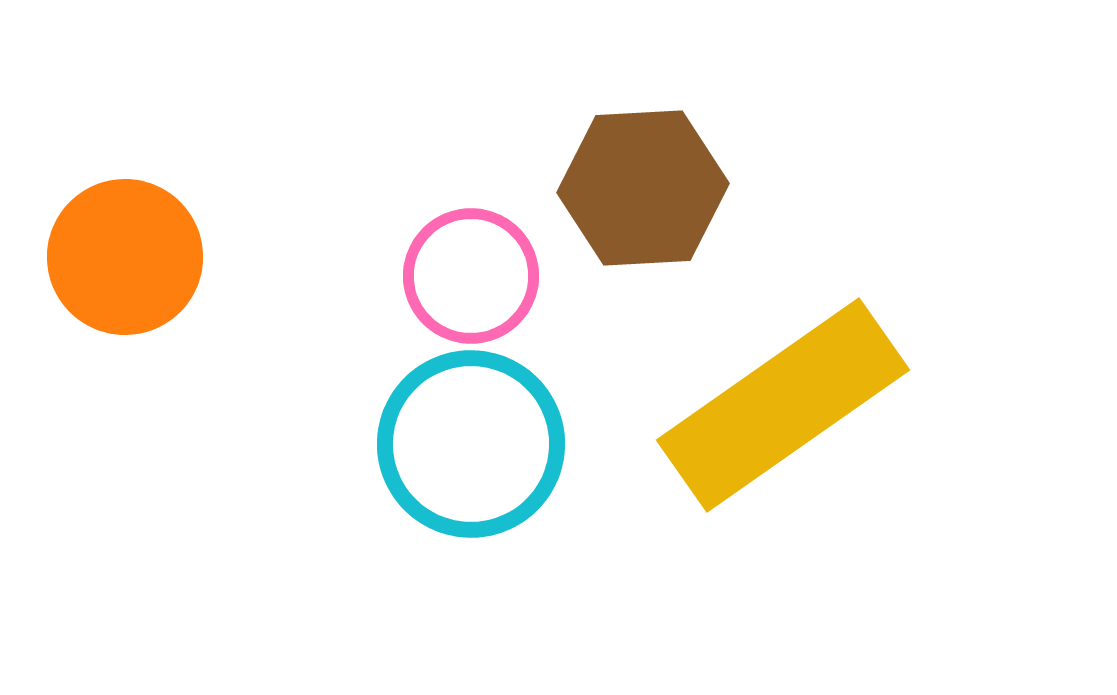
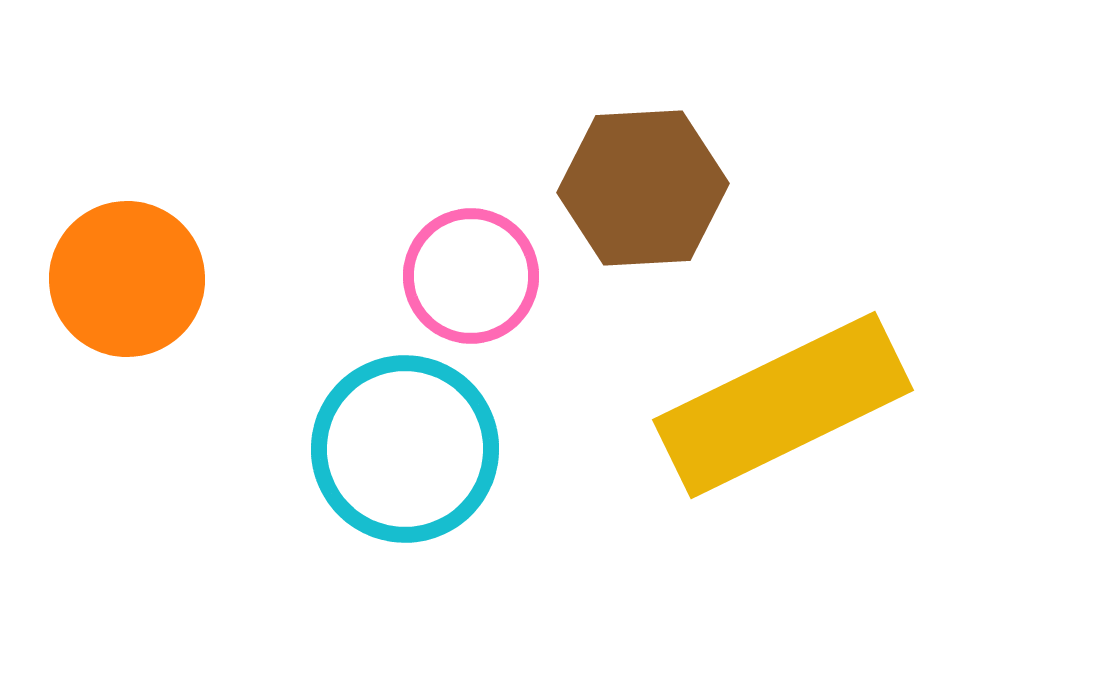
orange circle: moved 2 px right, 22 px down
yellow rectangle: rotated 9 degrees clockwise
cyan circle: moved 66 px left, 5 px down
